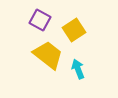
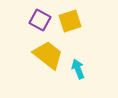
yellow square: moved 4 px left, 9 px up; rotated 15 degrees clockwise
